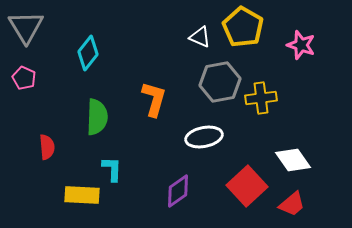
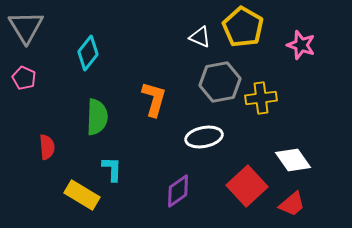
yellow rectangle: rotated 28 degrees clockwise
